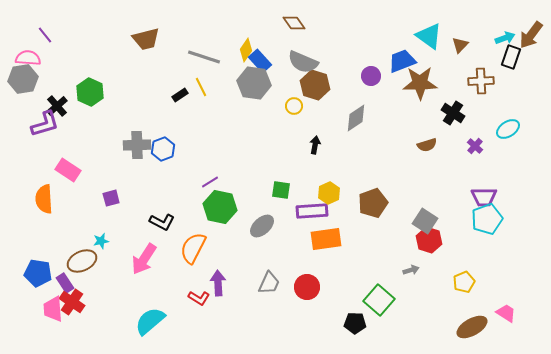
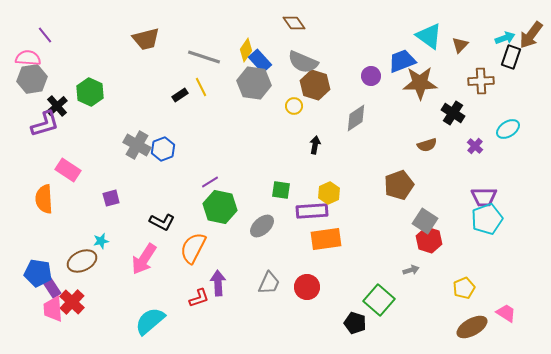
gray hexagon at (23, 79): moved 9 px right
gray cross at (137, 145): rotated 32 degrees clockwise
brown pentagon at (373, 203): moved 26 px right, 18 px up
yellow pentagon at (464, 282): moved 6 px down
purple rectangle at (65, 283): moved 13 px left, 5 px down
red L-shape at (199, 298): rotated 50 degrees counterclockwise
red cross at (72, 302): rotated 10 degrees clockwise
black pentagon at (355, 323): rotated 15 degrees clockwise
